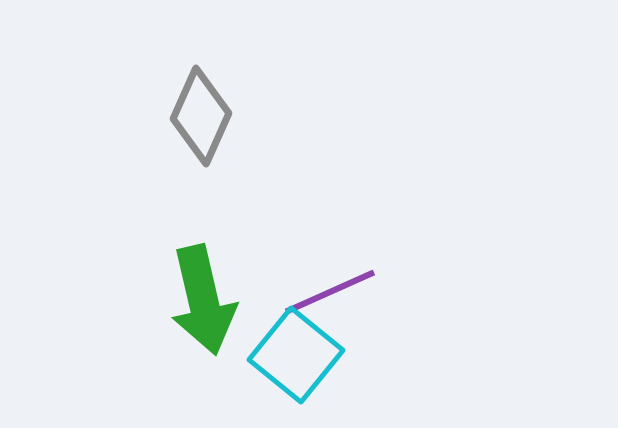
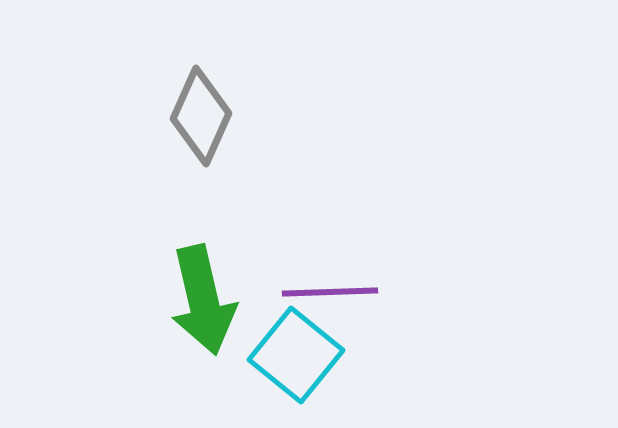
purple line: rotated 22 degrees clockwise
